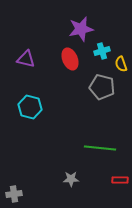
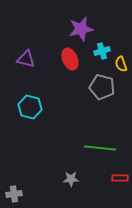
red rectangle: moved 2 px up
